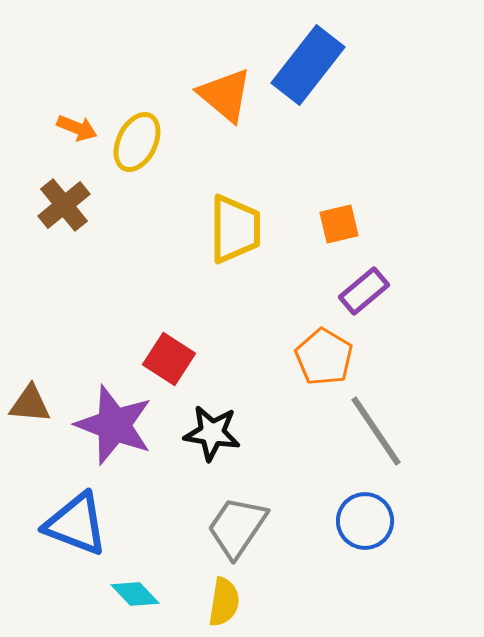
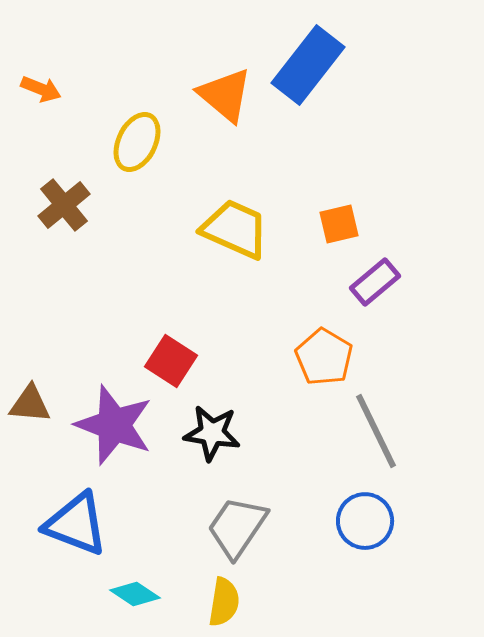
orange arrow: moved 36 px left, 39 px up
yellow trapezoid: rotated 66 degrees counterclockwise
purple rectangle: moved 11 px right, 9 px up
red square: moved 2 px right, 2 px down
gray line: rotated 8 degrees clockwise
cyan diamond: rotated 12 degrees counterclockwise
